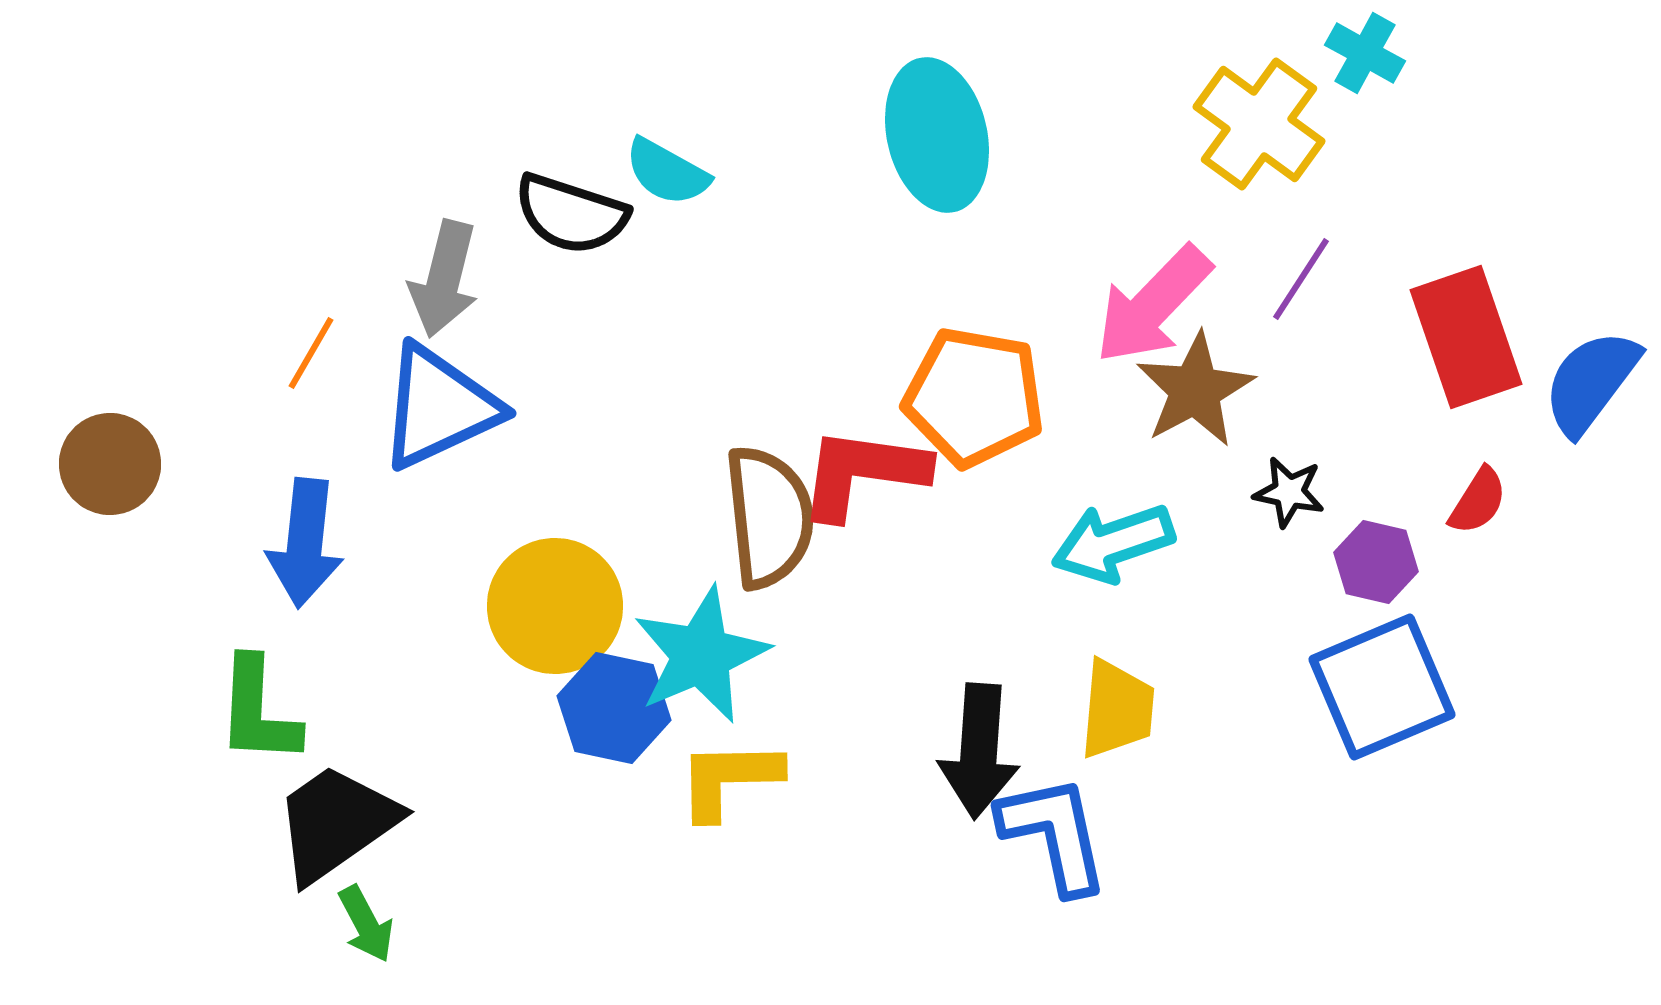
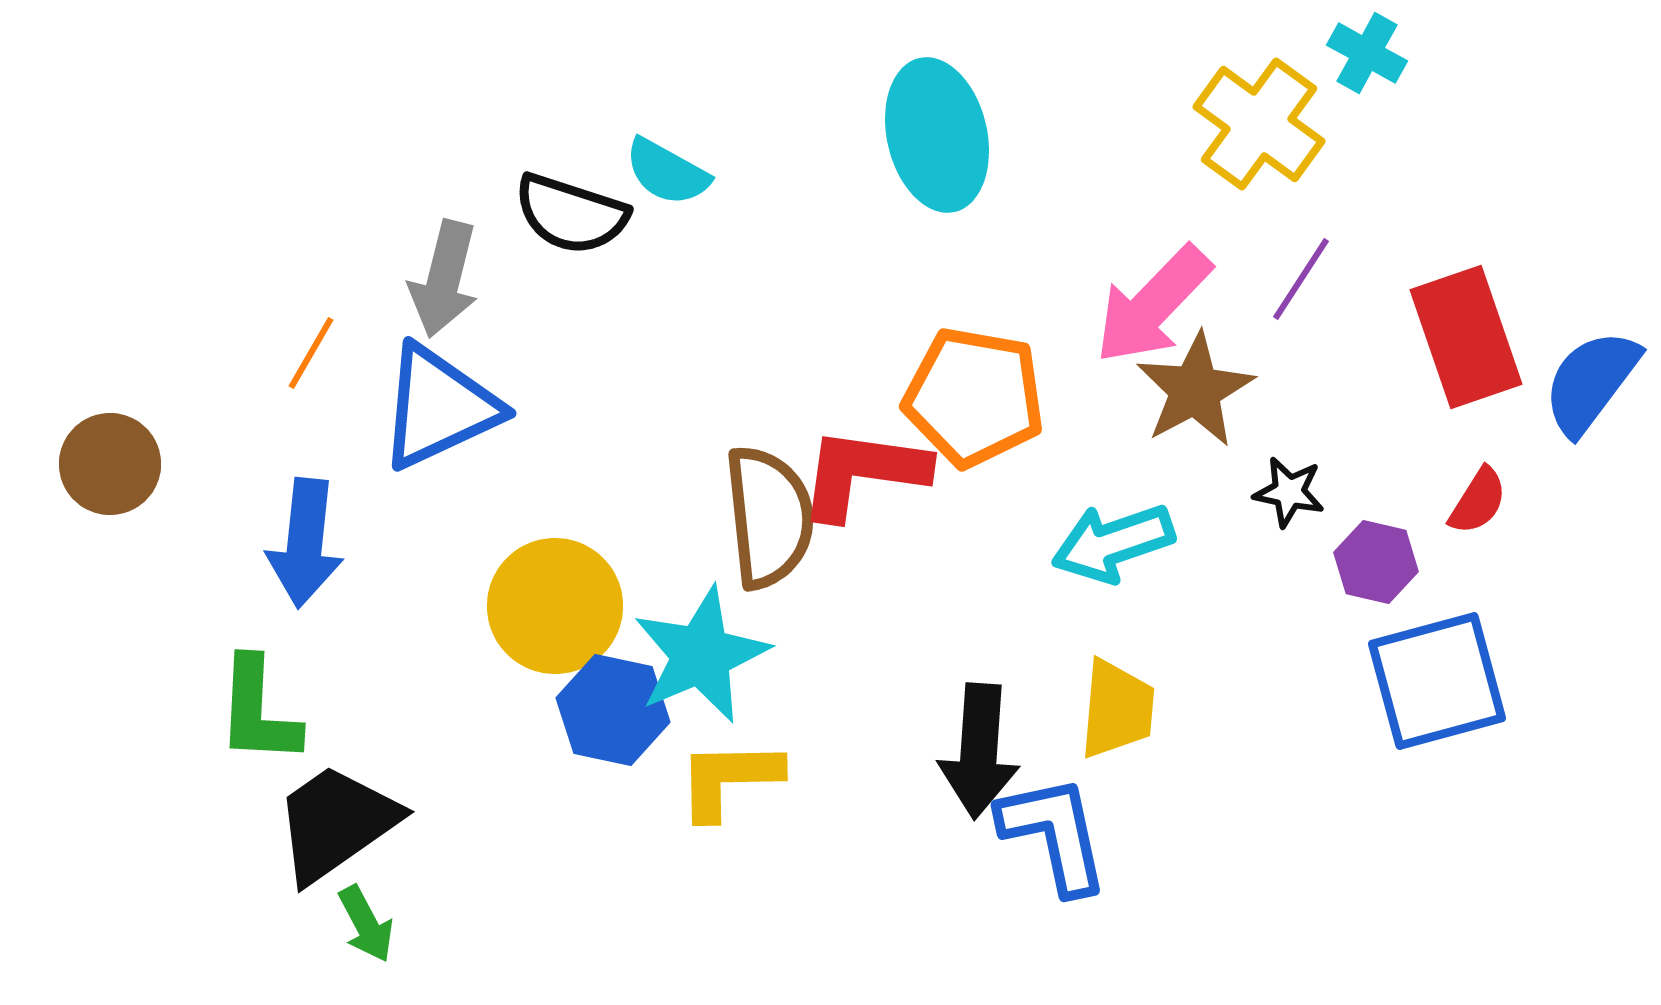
cyan cross: moved 2 px right
blue square: moved 55 px right, 6 px up; rotated 8 degrees clockwise
blue hexagon: moved 1 px left, 2 px down
